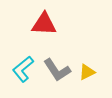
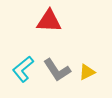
red triangle: moved 5 px right, 3 px up
